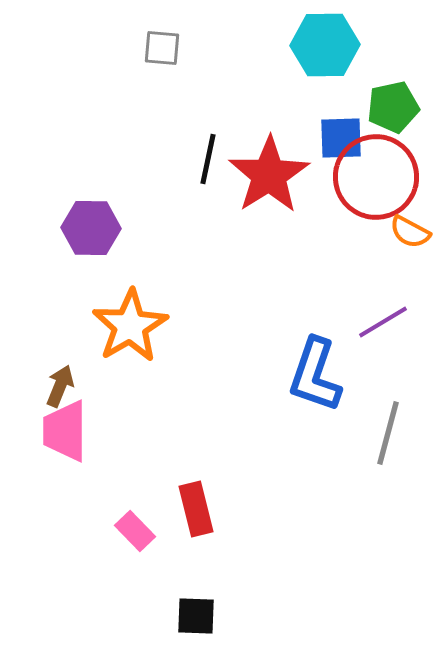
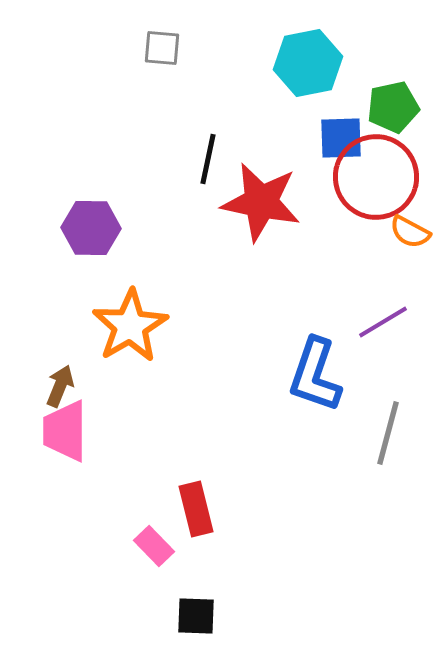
cyan hexagon: moved 17 px left, 18 px down; rotated 10 degrees counterclockwise
red star: moved 8 px left, 27 px down; rotated 28 degrees counterclockwise
pink rectangle: moved 19 px right, 15 px down
